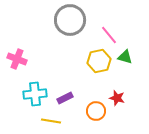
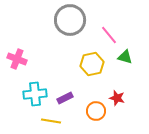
yellow hexagon: moved 7 px left, 3 px down
